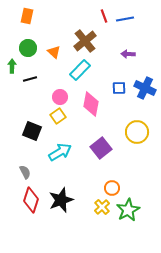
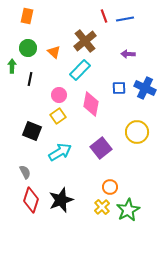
black line: rotated 64 degrees counterclockwise
pink circle: moved 1 px left, 2 px up
orange circle: moved 2 px left, 1 px up
